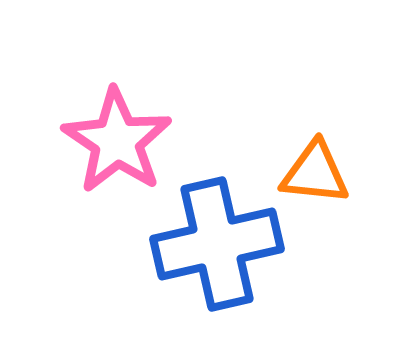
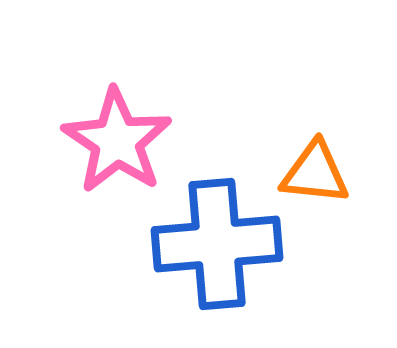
blue cross: rotated 8 degrees clockwise
